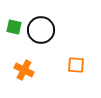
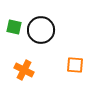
orange square: moved 1 px left
